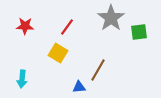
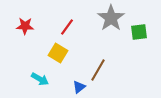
cyan arrow: moved 18 px right; rotated 66 degrees counterclockwise
blue triangle: rotated 32 degrees counterclockwise
